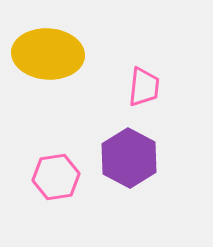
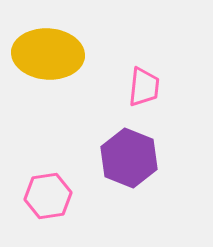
purple hexagon: rotated 6 degrees counterclockwise
pink hexagon: moved 8 px left, 19 px down
